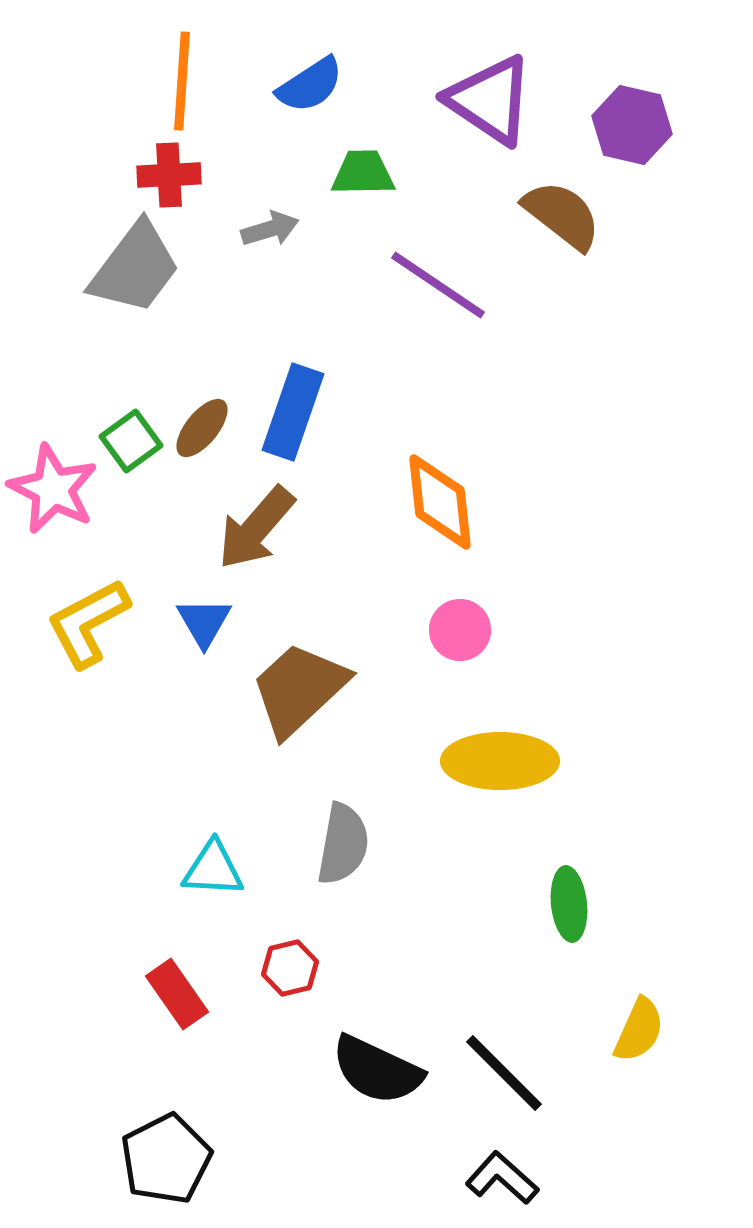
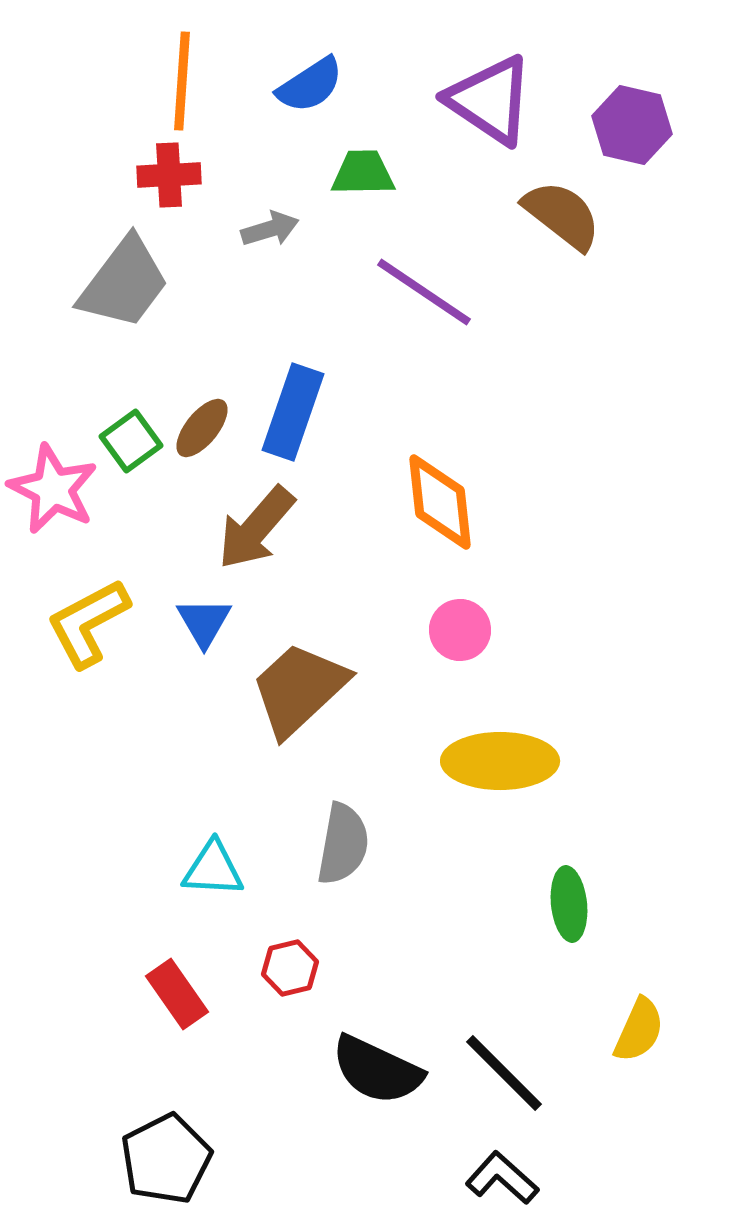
gray trapezoid: moved 11 px left, 15 px down
purple line: moved 14 px left, 7 px down
